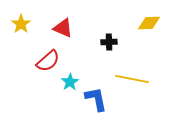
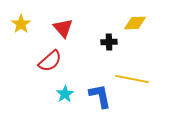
yellow diamond: moved 14 px left
red triangle: rotated 25 degrees clockwise
red semicircle: moved 2 px right
cyan star: moved 5 px left, 12 px down
blue L-shape: moved 4 px right, 3 px up
